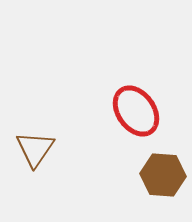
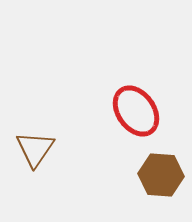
brown hexagon: moved 2 px left
